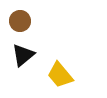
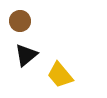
black triangle: moved 3 px right
